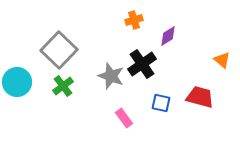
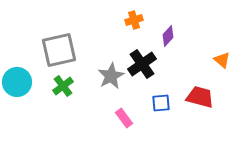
purple diamond: rotated 15 degrees counterclockwise
gray square: rotated 33 degrees clockwise
gray star: rotated 24 degrees clockwise
blue square: rotated 18 degrees counterclockwise
